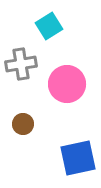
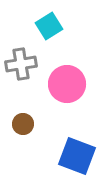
blue square: moved 1 px left, 2 px up; rotated 33 degrees clockwise
